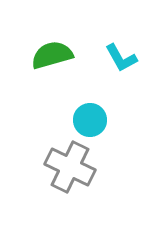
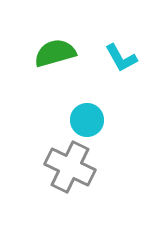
green semicircle: moved 3 px right, 2 px up
cyan circle: moved 3 px left
